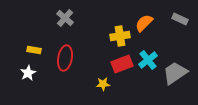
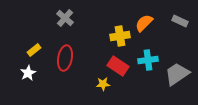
gray rectangle: moved 2 px down
yellow rectangle: rotated 48 degrees counterclockwise
cyan cross: rotated 30 degrees clockwise
red rectangle: moved 4 px left, 2 px down; rotated 55 degrees clockwise
gray trapezoid: moved 2 px right, 1 px down
